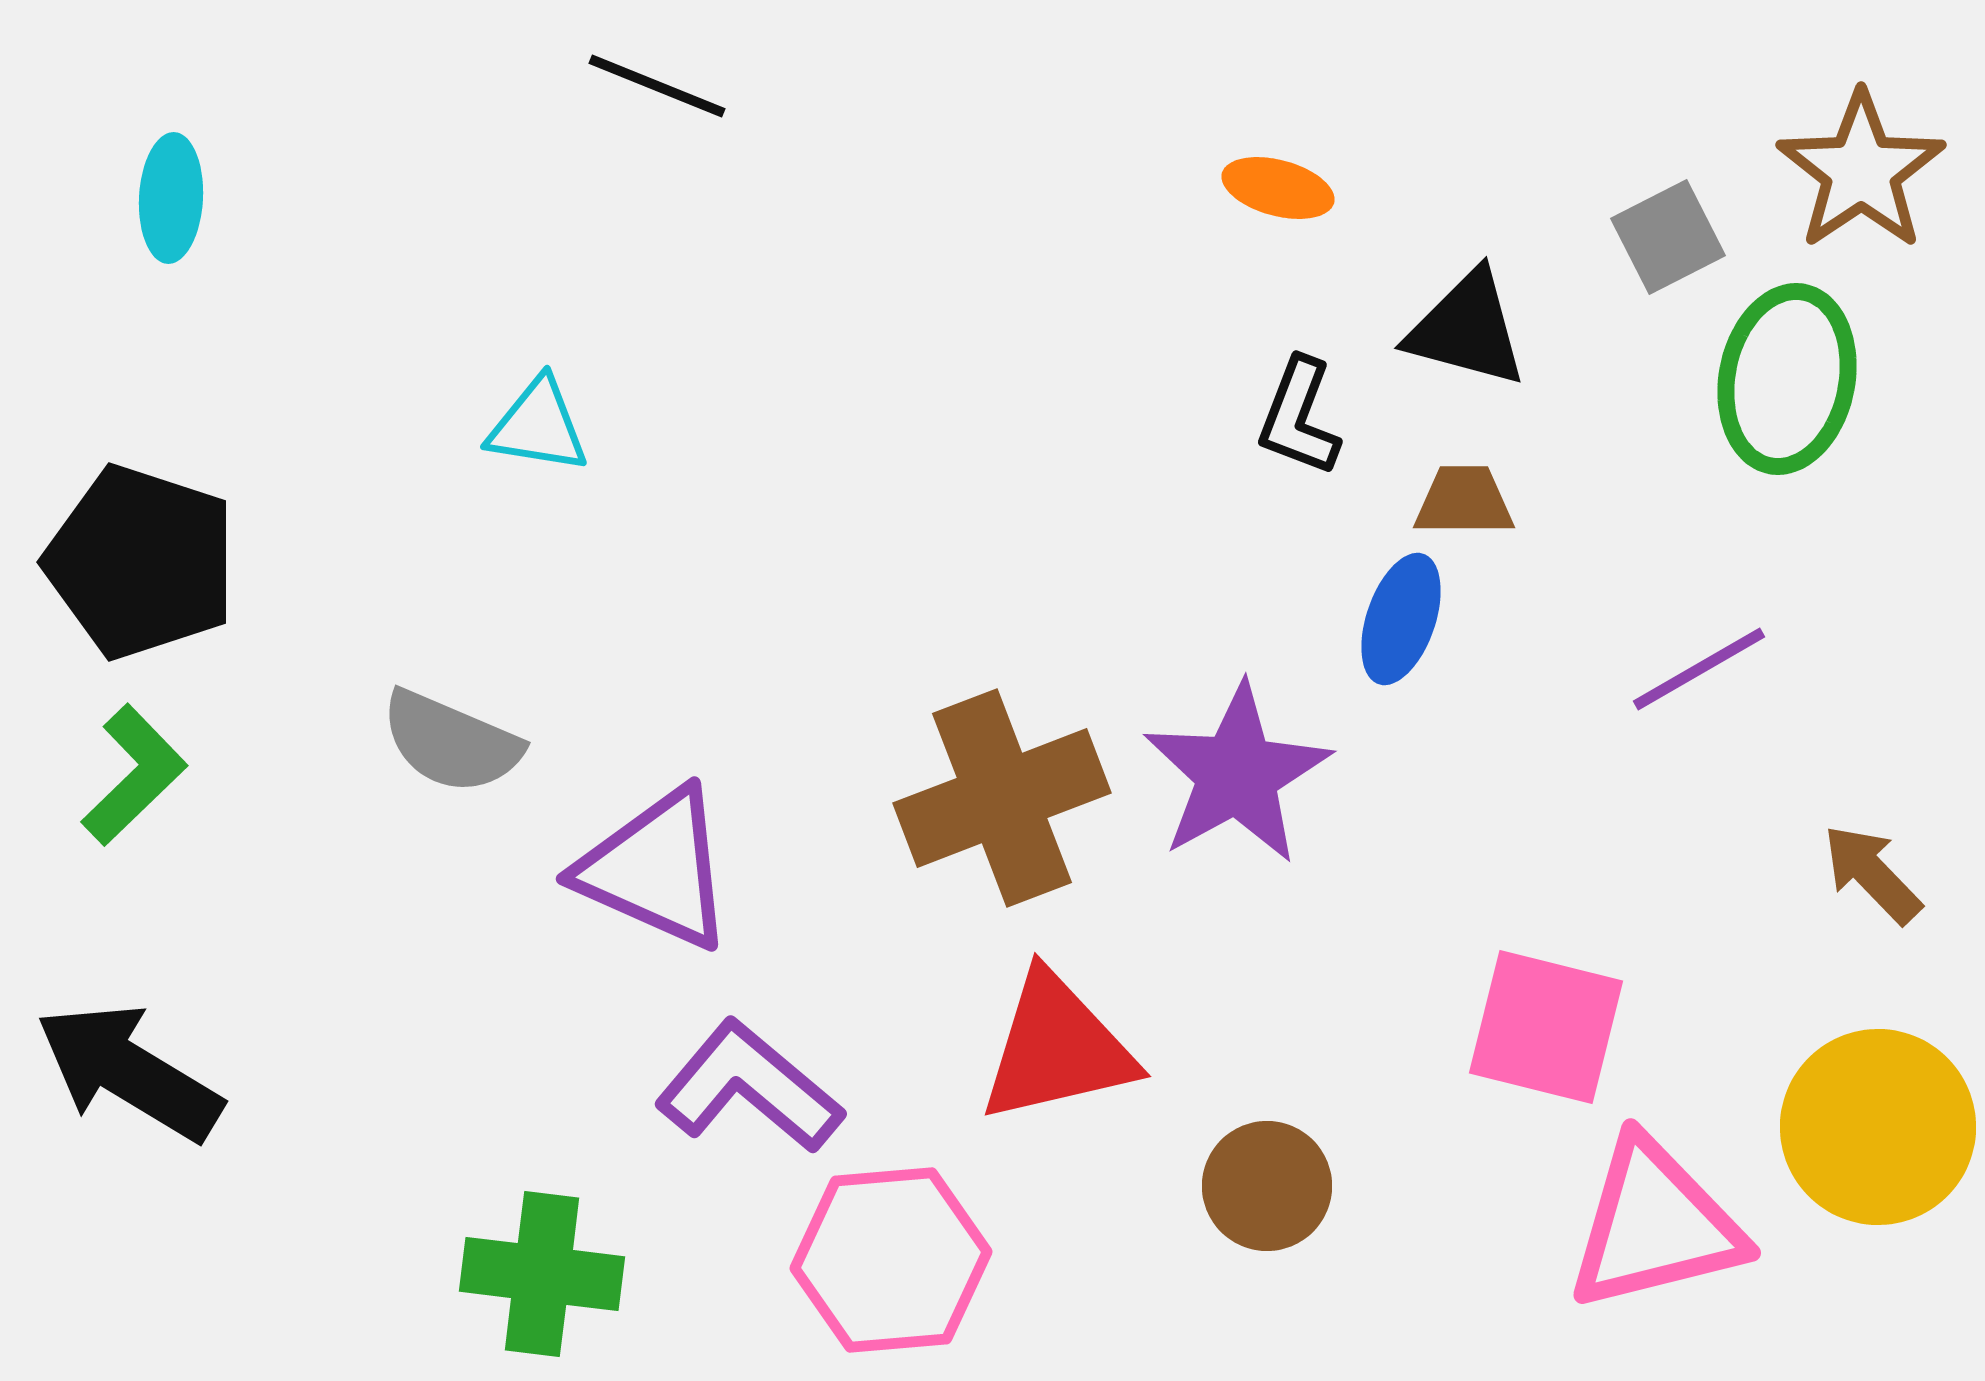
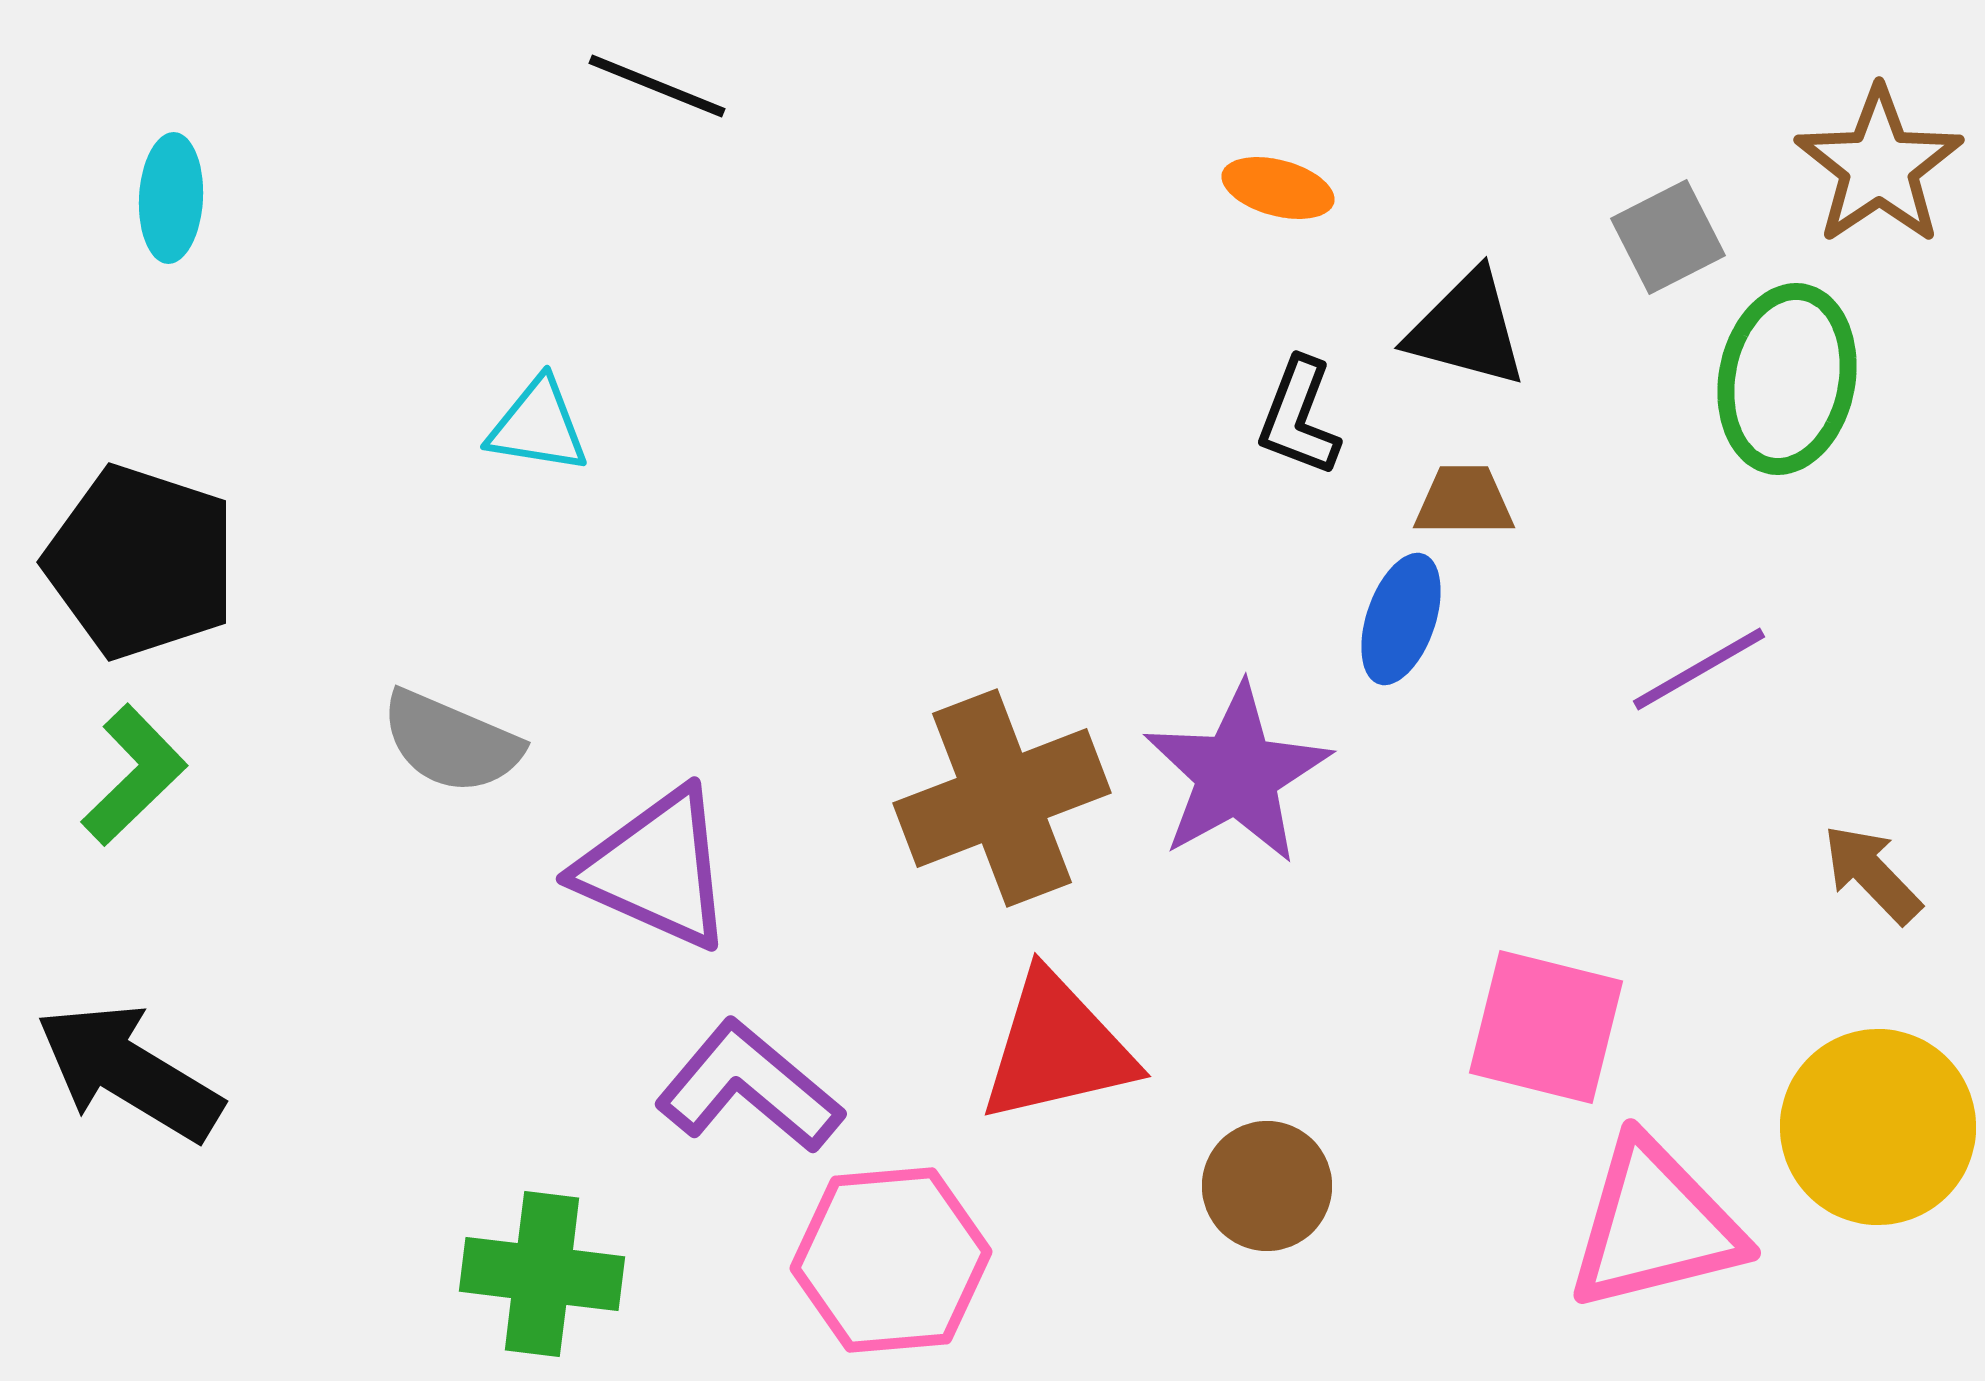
brown star: moved 18 px right, 5 px up
